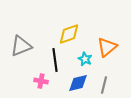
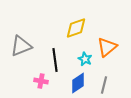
yellow diamond: moved 7 px right, 6 px up
blue diamond: rotated 20 degrees counterclockwise
